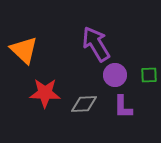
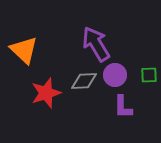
red star: moved 1 px right; rotated 20 degrees counterclockwise
gray diamond: moved 23 px up
